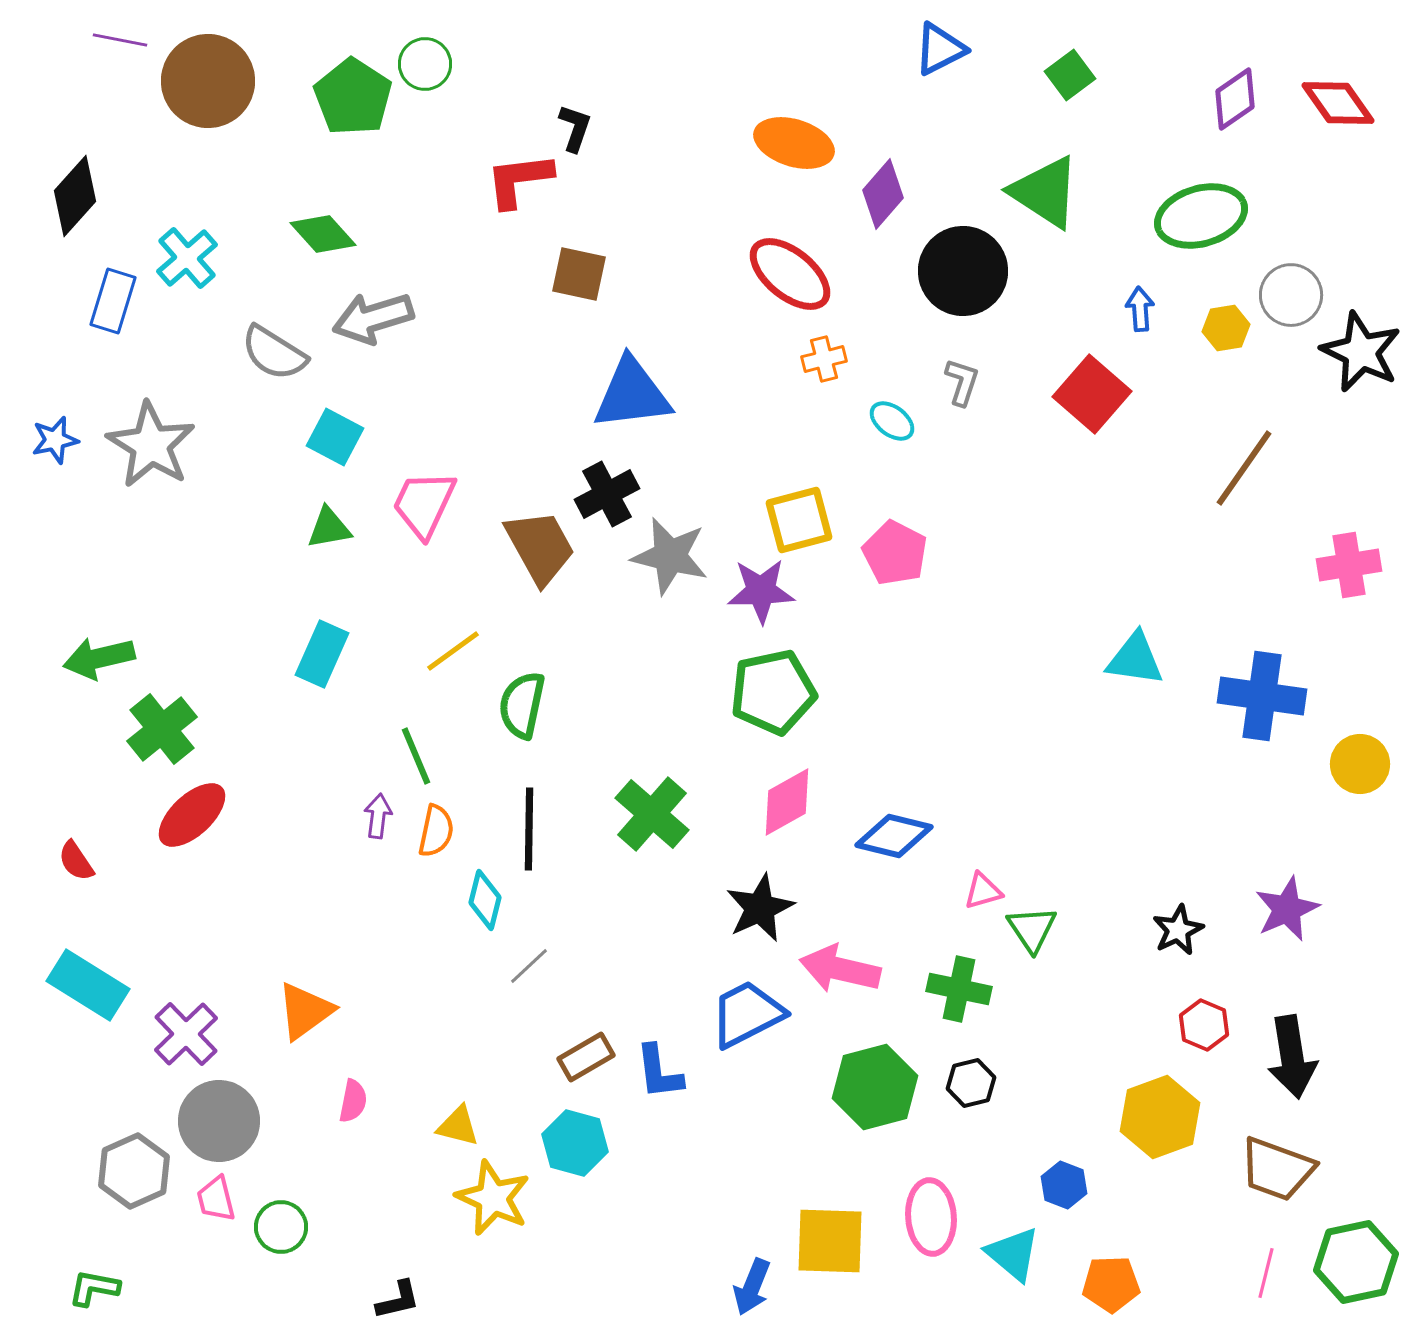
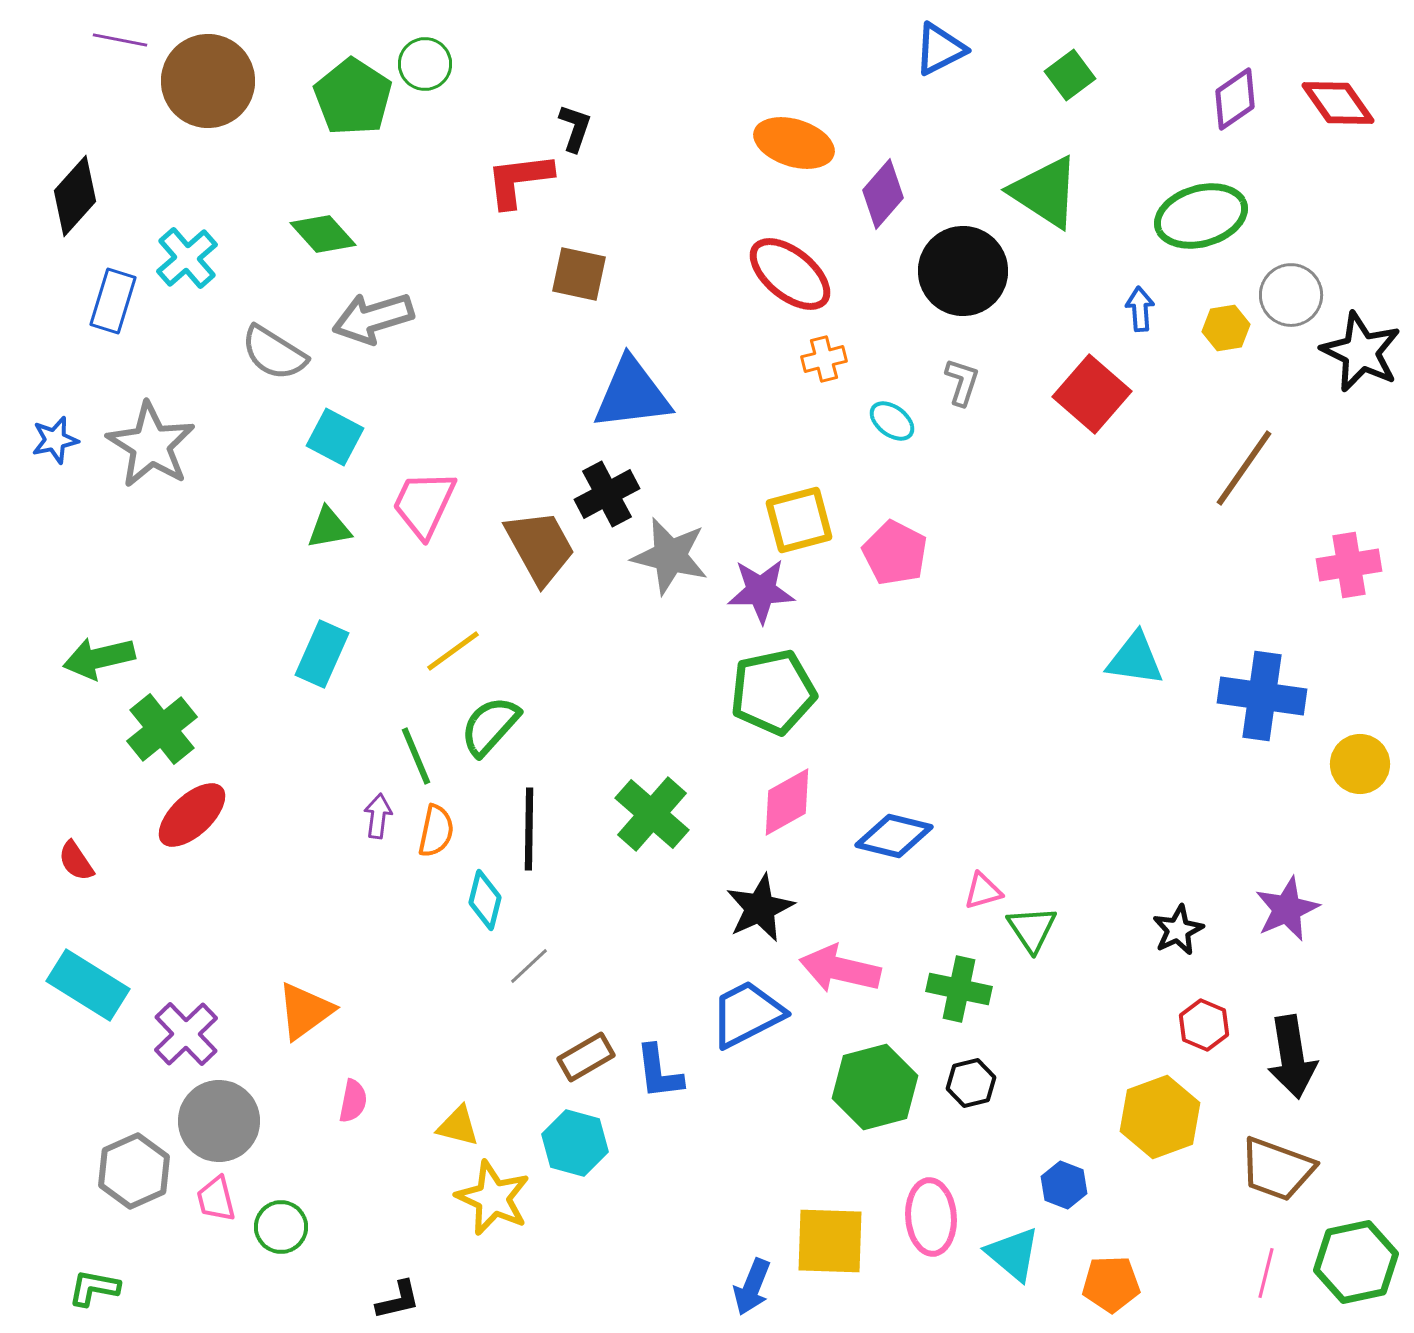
green semicircle at (522, 705): moved 32 px left, 21 px down; rotated 30 degrees clockwise
